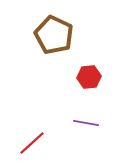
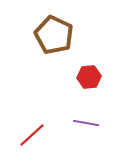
red line: moved 8 px up
